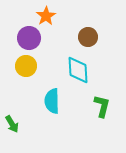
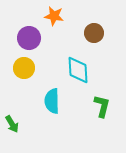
orange star: moved 8 px right; rotated 30 degrees counterclockwise
brown circle: moved 6 px right, 4 px up
yellow circle: moved 2 px left, 2 px down
